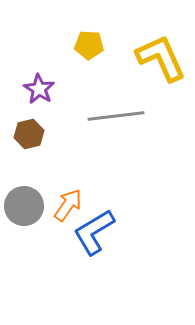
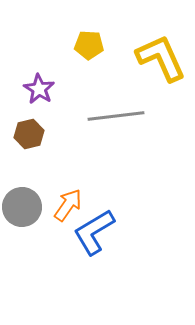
gray circle: moved 2 px left, 1 px down
